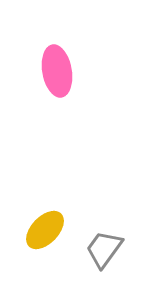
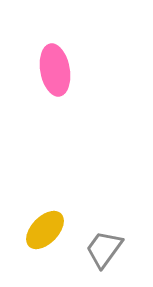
pink ellipse: moved 2 px left, 1 px up
